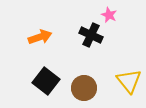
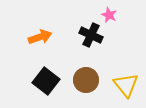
yellow triangle: moved 3 px left, 4 px down
brown circle: moved 2 px right, 8 px up
